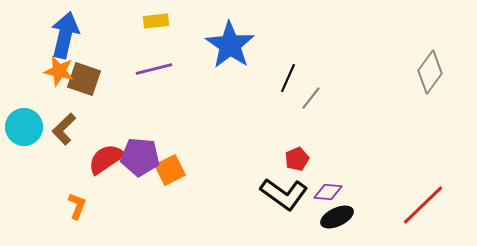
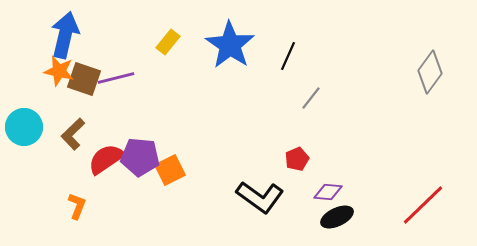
yellow rectangle: moved 12 px right, 21 px down; rotated 45 degrees counterclockwise
purple line: moved 38 px left, 9 px down
black line: moved 22 px up
brown L-shape: moved 9 px right, 5 px down
black L-shape: moved 24 px left, 3 px down
